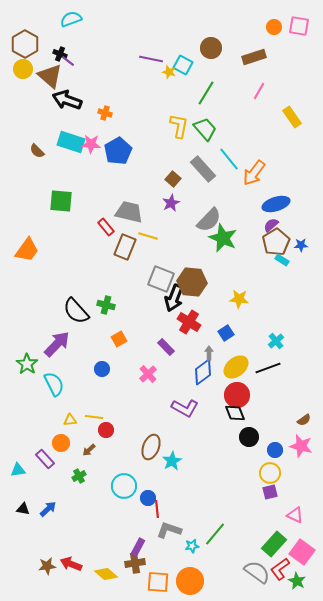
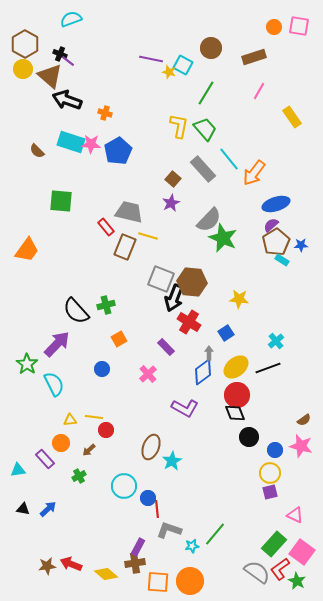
green cross at (106, 305): rotated 30 degrees counterclockwise
